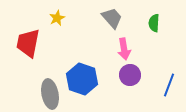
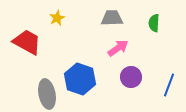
gray trapezoid: rotated 50 degrees counterclockwise
red trapezoid: moved 1 px left, 1 px up; rotated 108 degrees clockwise
pink arrow: moved 6 px left, 1 px up; rotated 115 degrees counterclockwise
purple circle: moved 1 px right, 2 px down
blue hexagon: moved 2 px left
gray ellipse: moved 3 px left
